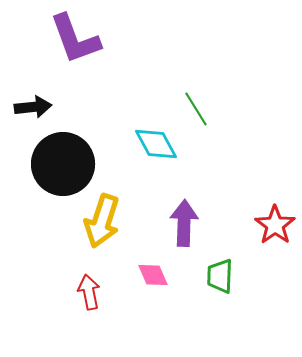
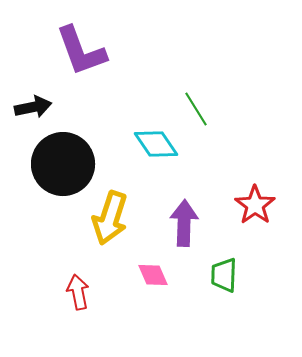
purple L-shape: moved 6 px right, 12 px down
black arrow: rotated 6 degrees counterclockwise
cyan diamond: rotated 6 degrees counterclockwise
yellow arrow: moved 8 px right, 3 px up
red star: moved 20 px left, 20 px up
green trapezoid: moved 4 px right, 1 px up
red arrow: moved 11 px left
